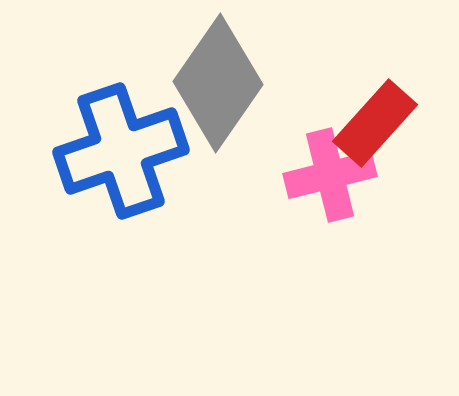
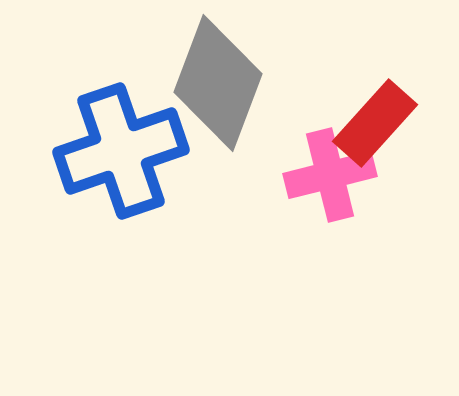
gray diamond: rotated 14 degrees counterclockwise
